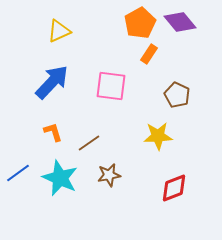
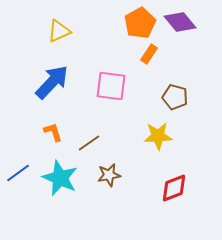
brown pentagon: moved 2 px left, 2 px down; rotated 10 degrees counterclockwise
